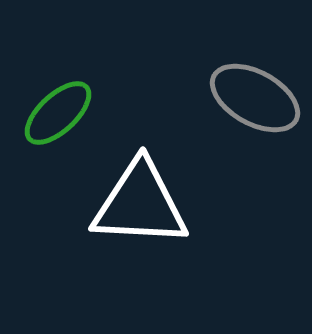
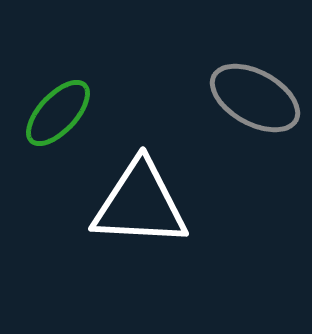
green ellipse: rotated 4 degrees counterclockwise
